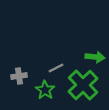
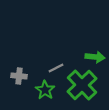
gray cross: rotated 14 degrees clockwise
green cross: moved 1 px left
